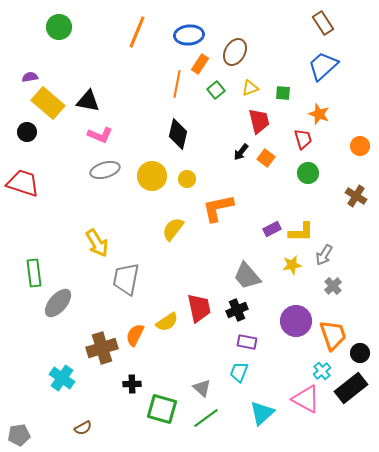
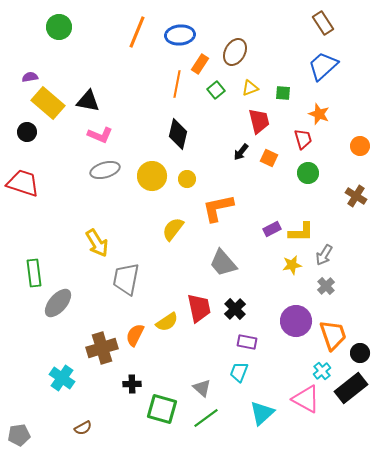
blue ellipse at (189, 35): moved 9 px left
orange square at (266, 158): moved 3 px right; rotated 12 degrees counterclockwise
gray trapezoid at (247, 276): moved 24 px left, 13 px up
gray cross at (333, 286): moved 7 px left
black cross at (237, 310): moved 2 px left, 1 px up; rotated 20 degrees counterclockwise
